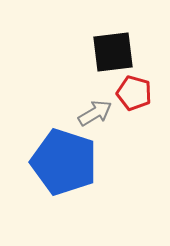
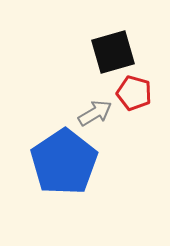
black square: rotated 9 degrees counterclockwise
blue pentagon: rotated 20 degrees clockwise
